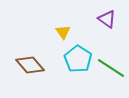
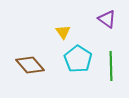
green line: moved 2 px up; rotated 56 degrees clockwise
